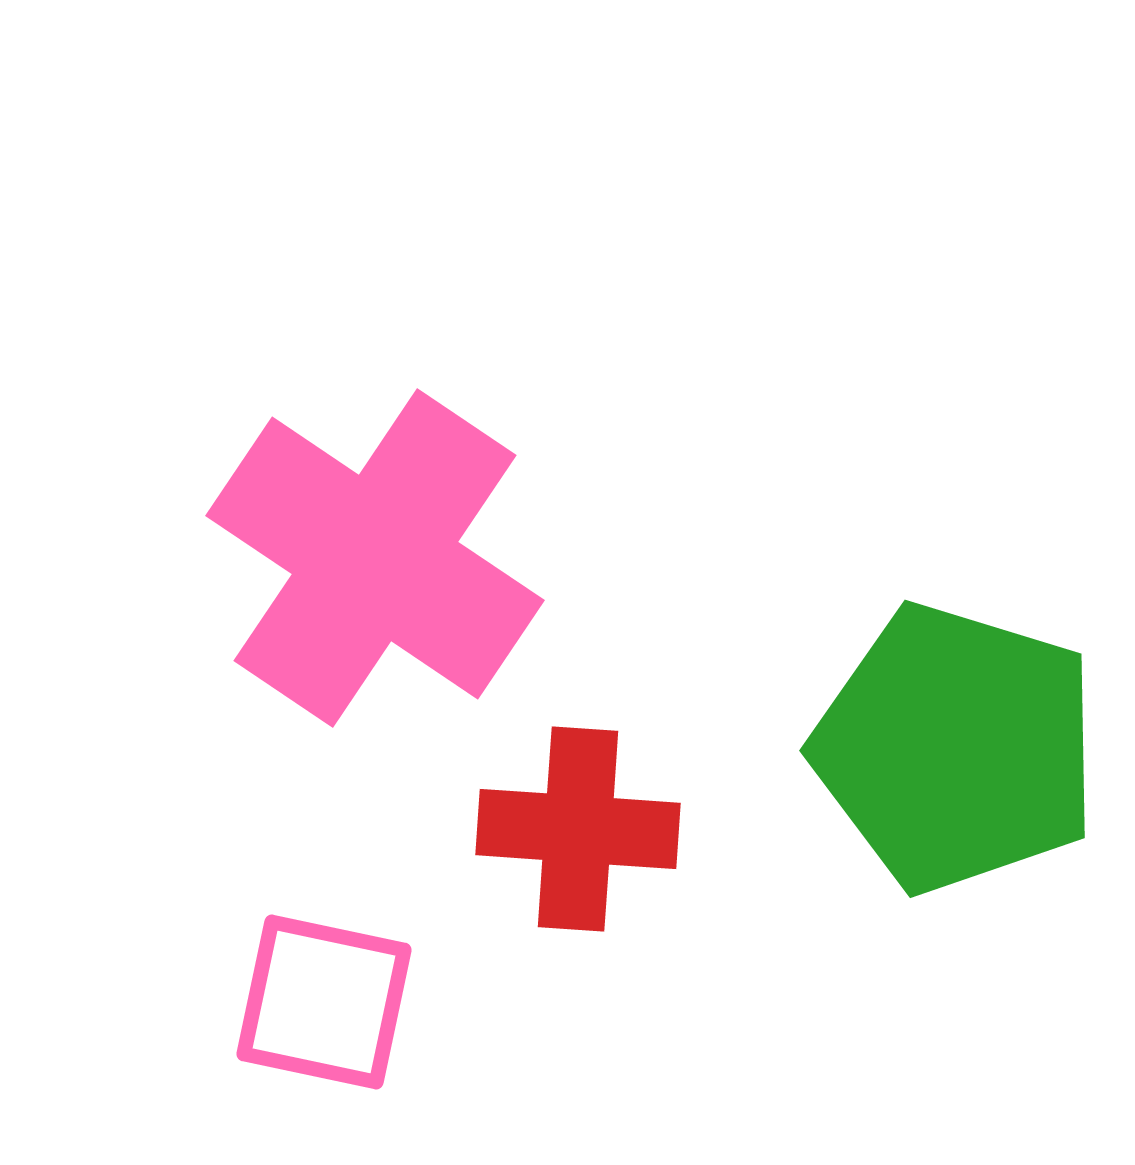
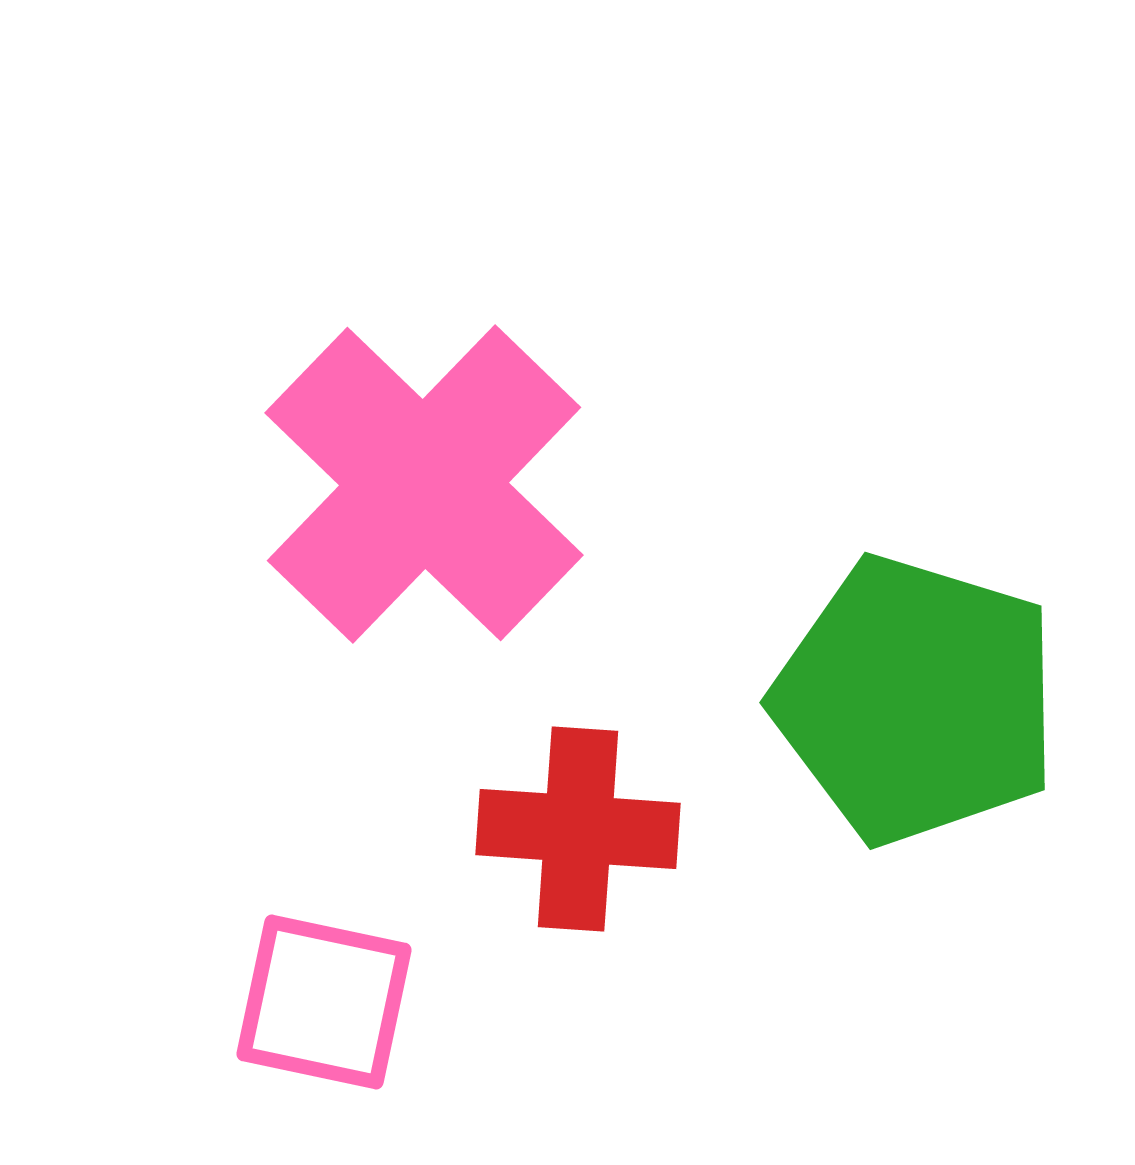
pink cross: moved 49 px right, 74 px up; rotated 10 degrees clockwise
green pentagon: moved 40 px left, 48 px up
